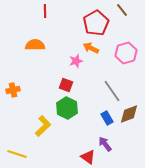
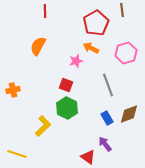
brown line: rotated 32 degrees clockwise
orange semicircle: moved 3 px right, 1 px down; rotated 60 degrees counterclockwise
gray line: moved 4 px left, 6 px up; rotated 15 degrees clockwise
